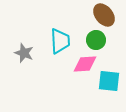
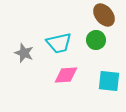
cyan trapezoid: moved 1 px left, 2 px down; rotated 80 degrees clockwise
pink diamond: moved 19 px left, 11 px down
